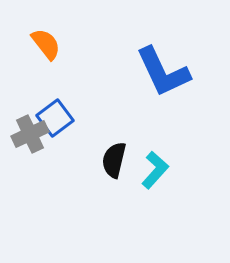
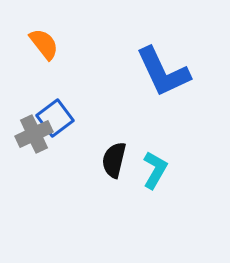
orange semicircle: moved 2 px left
gray cross: moved 4 px right
cyan L-shape: rotated 12 degrees counterclockwise
